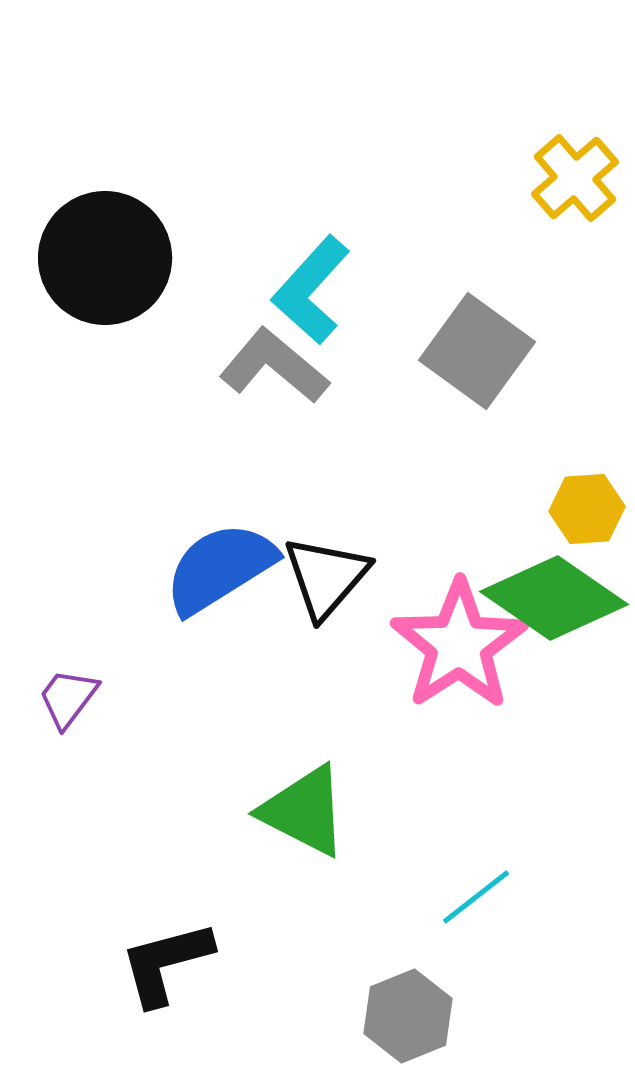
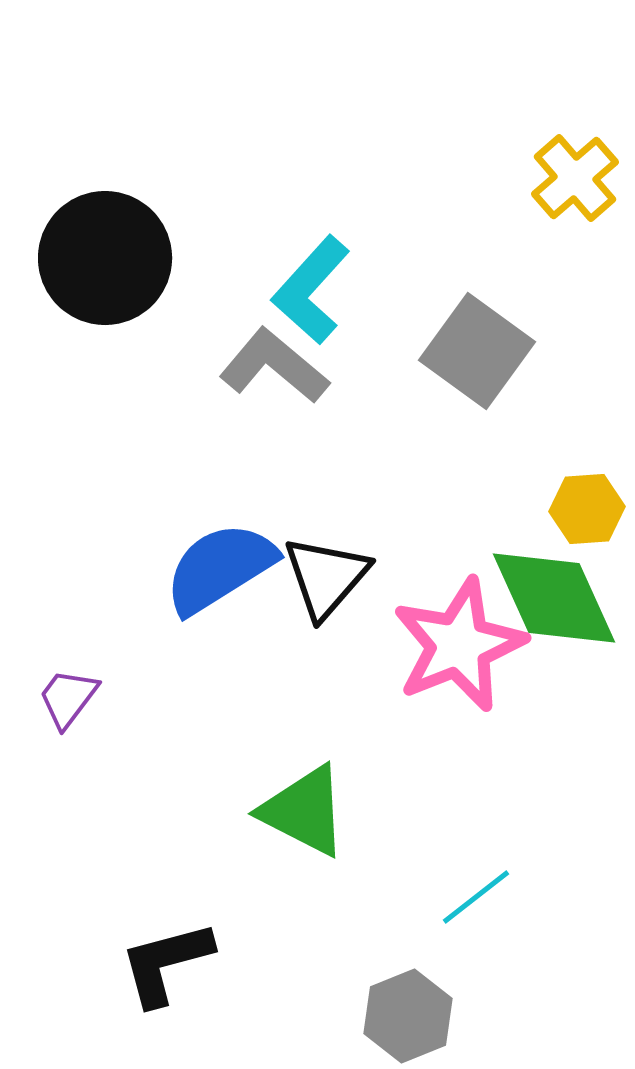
green diamond: rotated 31 degrees clockwise
pink star: rotated 11 degrees clockwise
